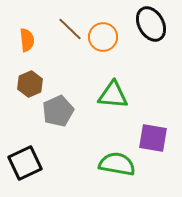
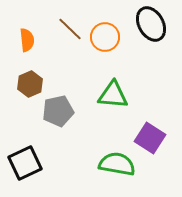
orange circle: moved 2 px right
gray pentagon: rotated 12 degrees clockwise
purple square: moved 3 px left; rotated 24 degrees clockwise
